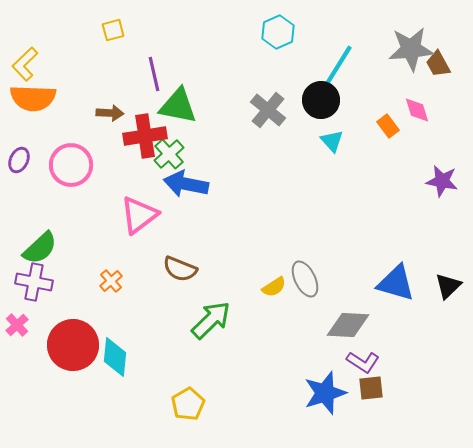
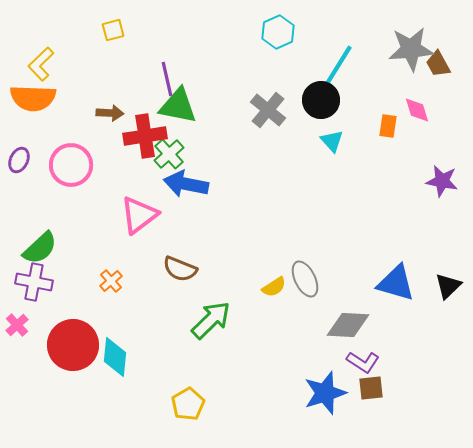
yellow L-shape: moved 16 px right
purple line: moved 13 px right, 5 px down
orange rectangle: rotated 45 degrees clockwise
